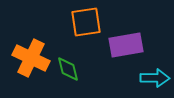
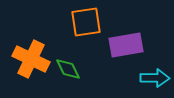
orange cross: moved 1 px down
green diamond: rotated 12 degrees counterclockwise
